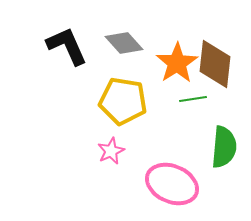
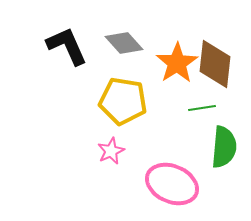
green line: moved 9 px right, 9 px down
